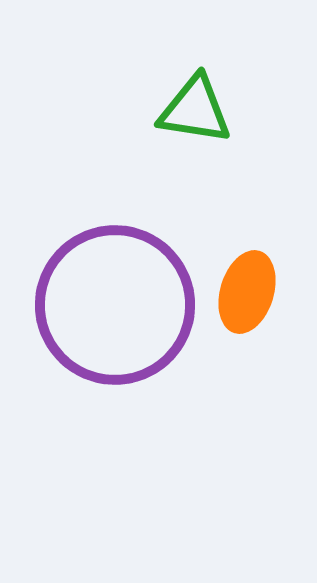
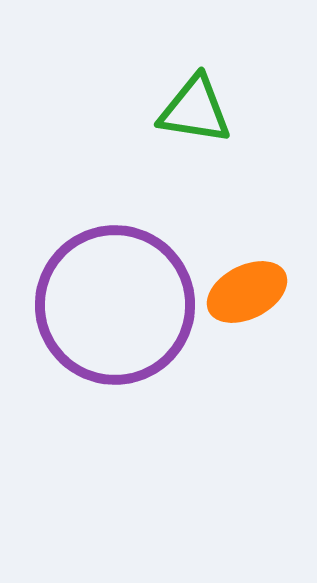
orange ellipse: rotated 46 degrees clockwise
